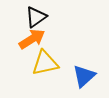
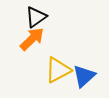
orange arrow: rotated 12 degrees counterclockwise
yellow triangle: moved 13 px right, 7 px down; rotated 16 degrees counterclockwise
